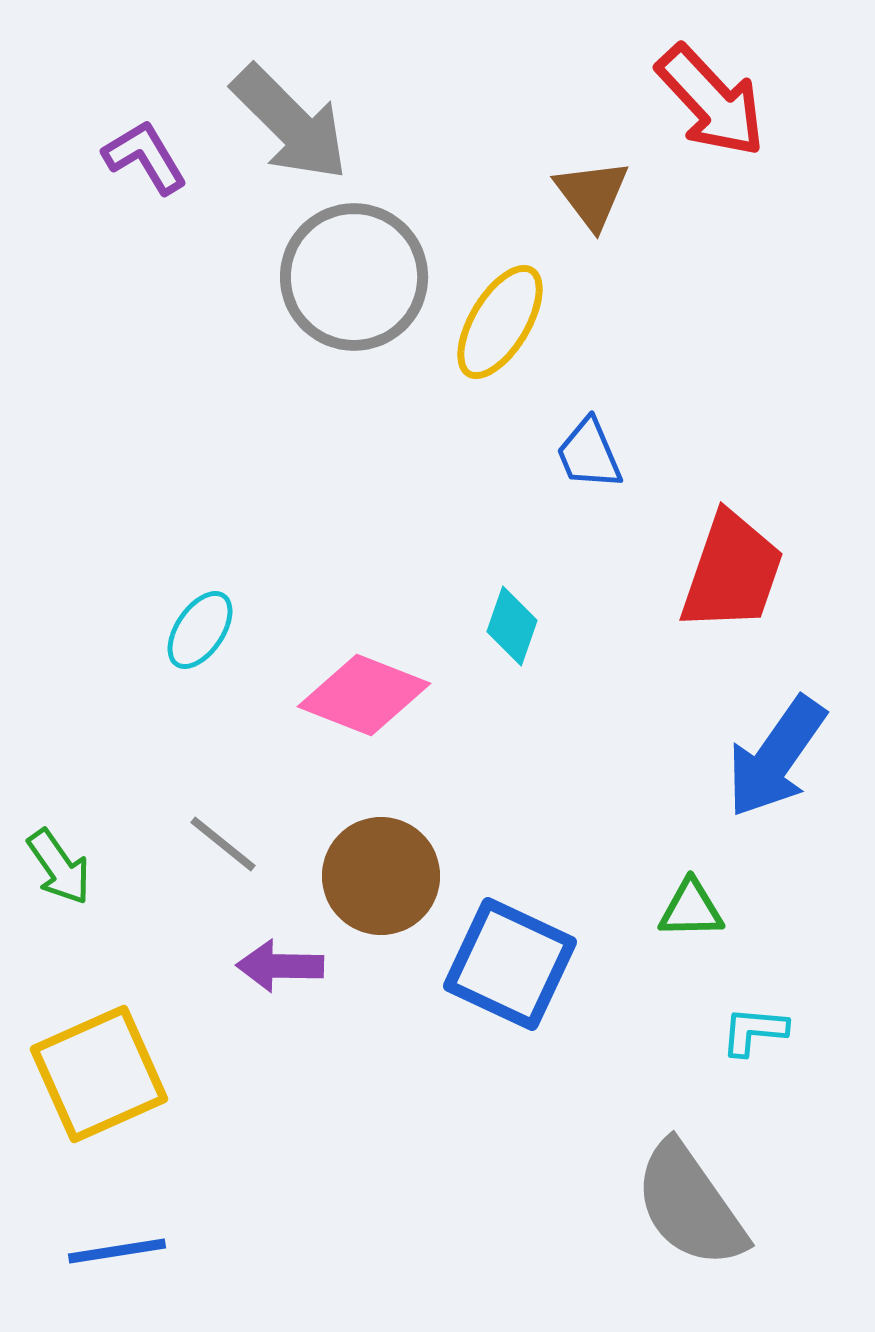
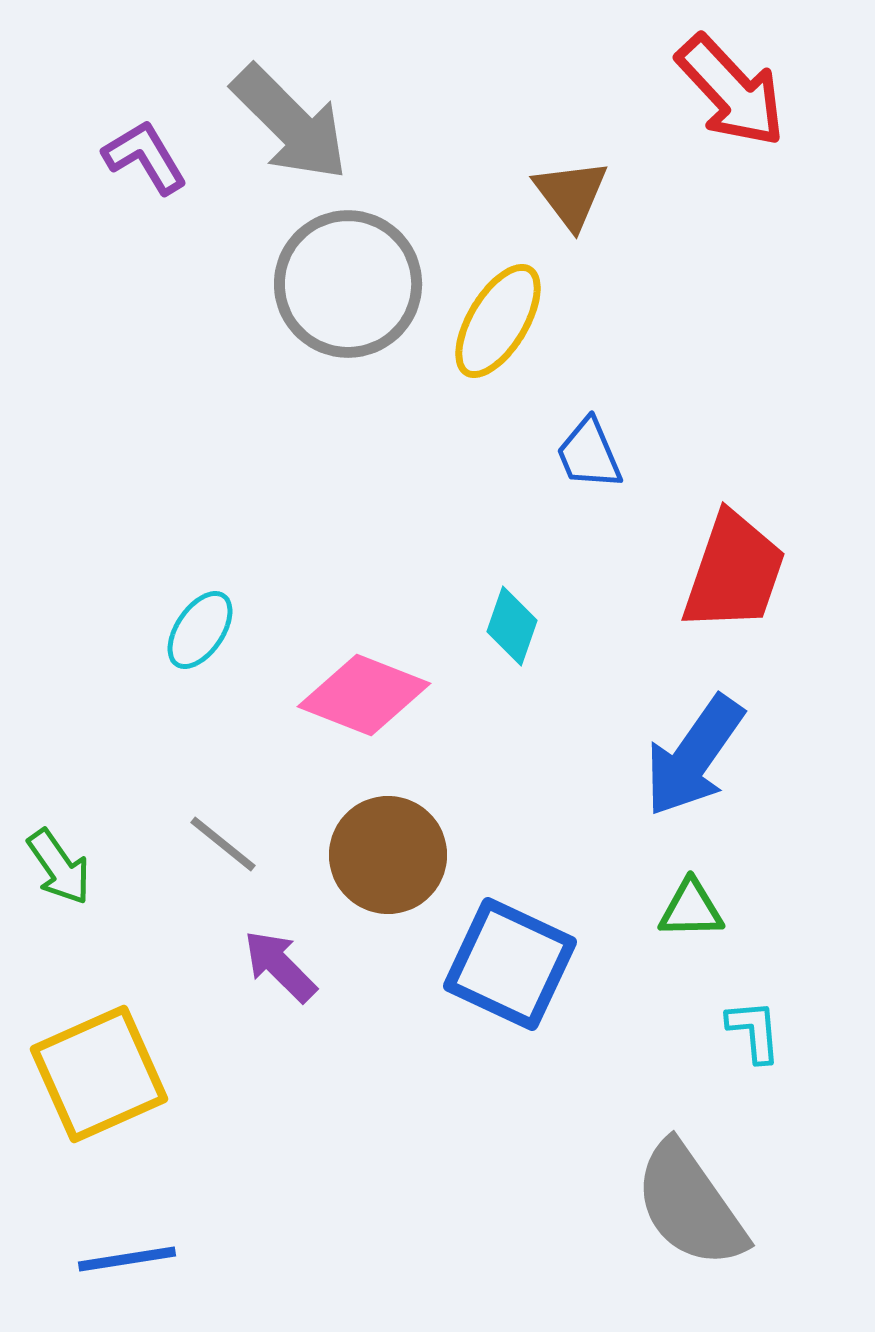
red arrow: moved 20 px right, 10 px up
brown triangle: moved 21 px left
gray circle: moved 6 px left, 7 px down
yellow ellipse: moved 2 px left, 1 px up
red trapezoid: moved 2 px right
blue arrow: moved 82 px left, 1 px up
brown circle: moved 7 px right, 21 px up
purple arrow: rotated 44 degrees clockwise
cyan L-shape: rotated 80 degrees clockwise
blue line: moved 10 px right, 8 px down
